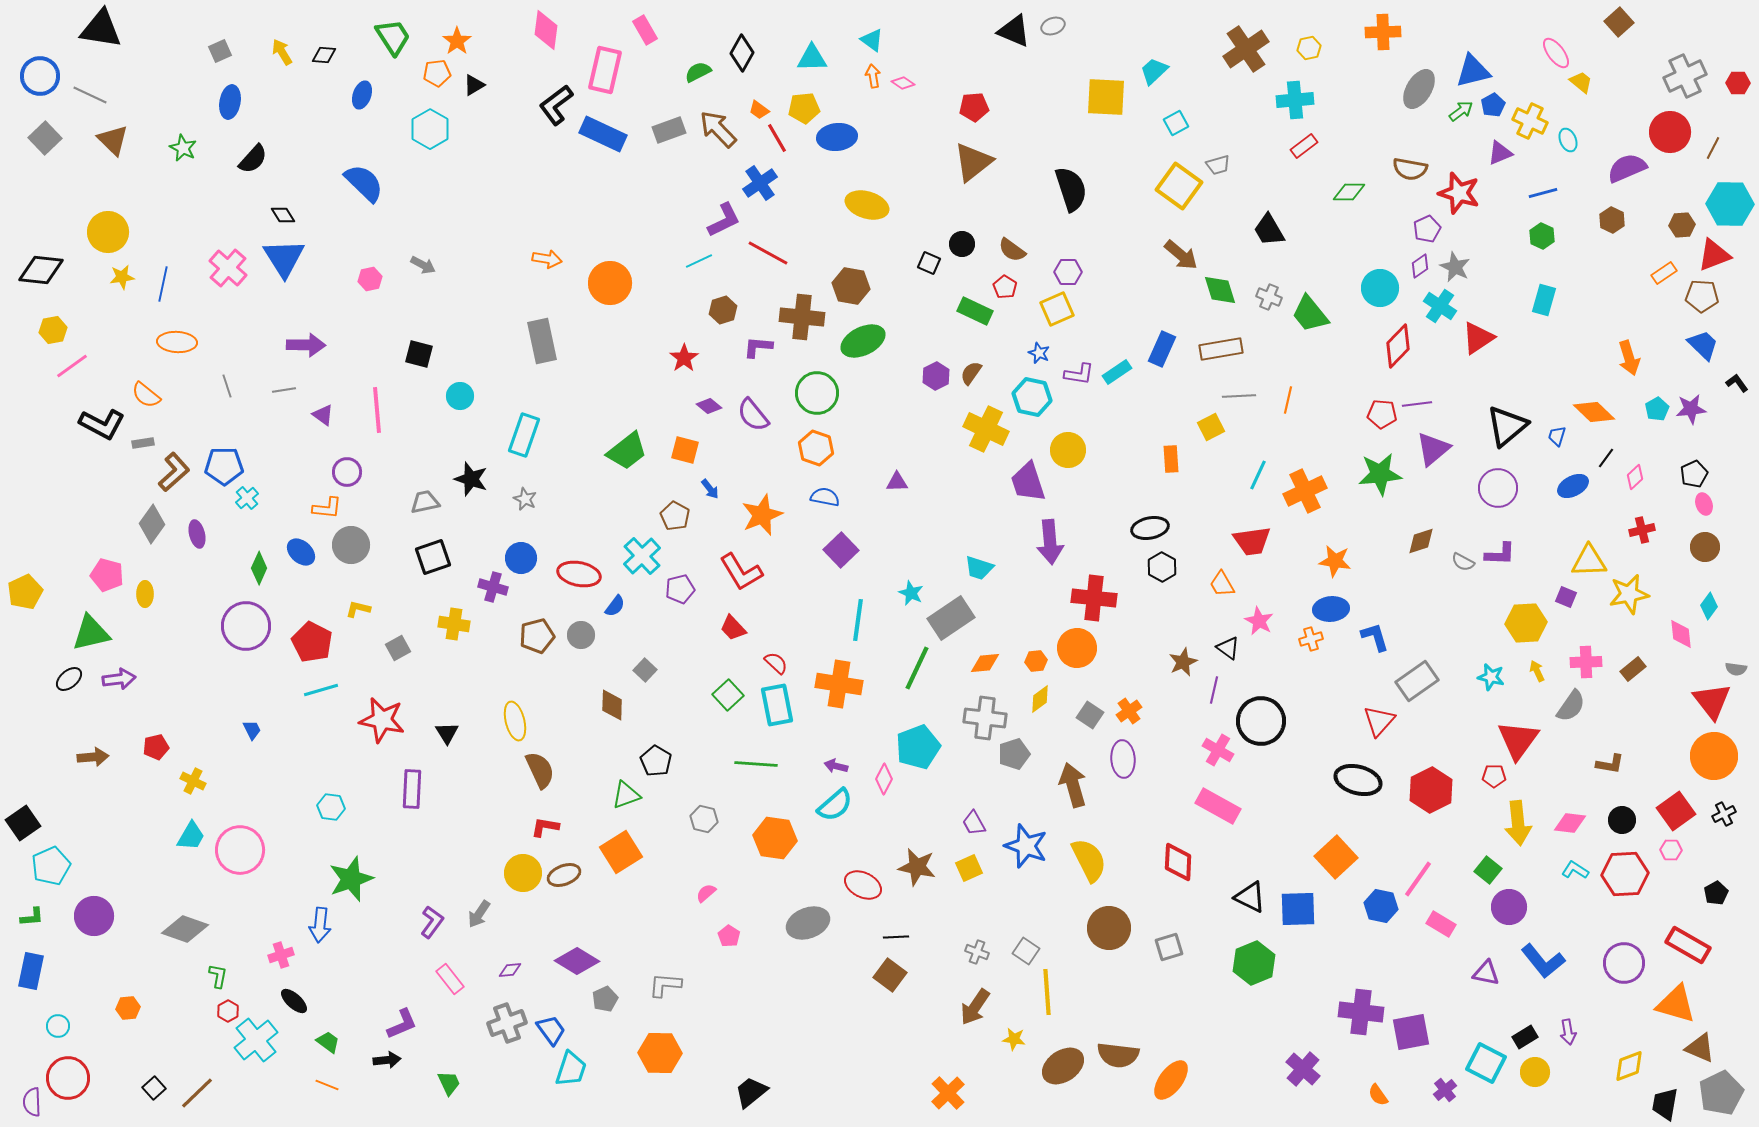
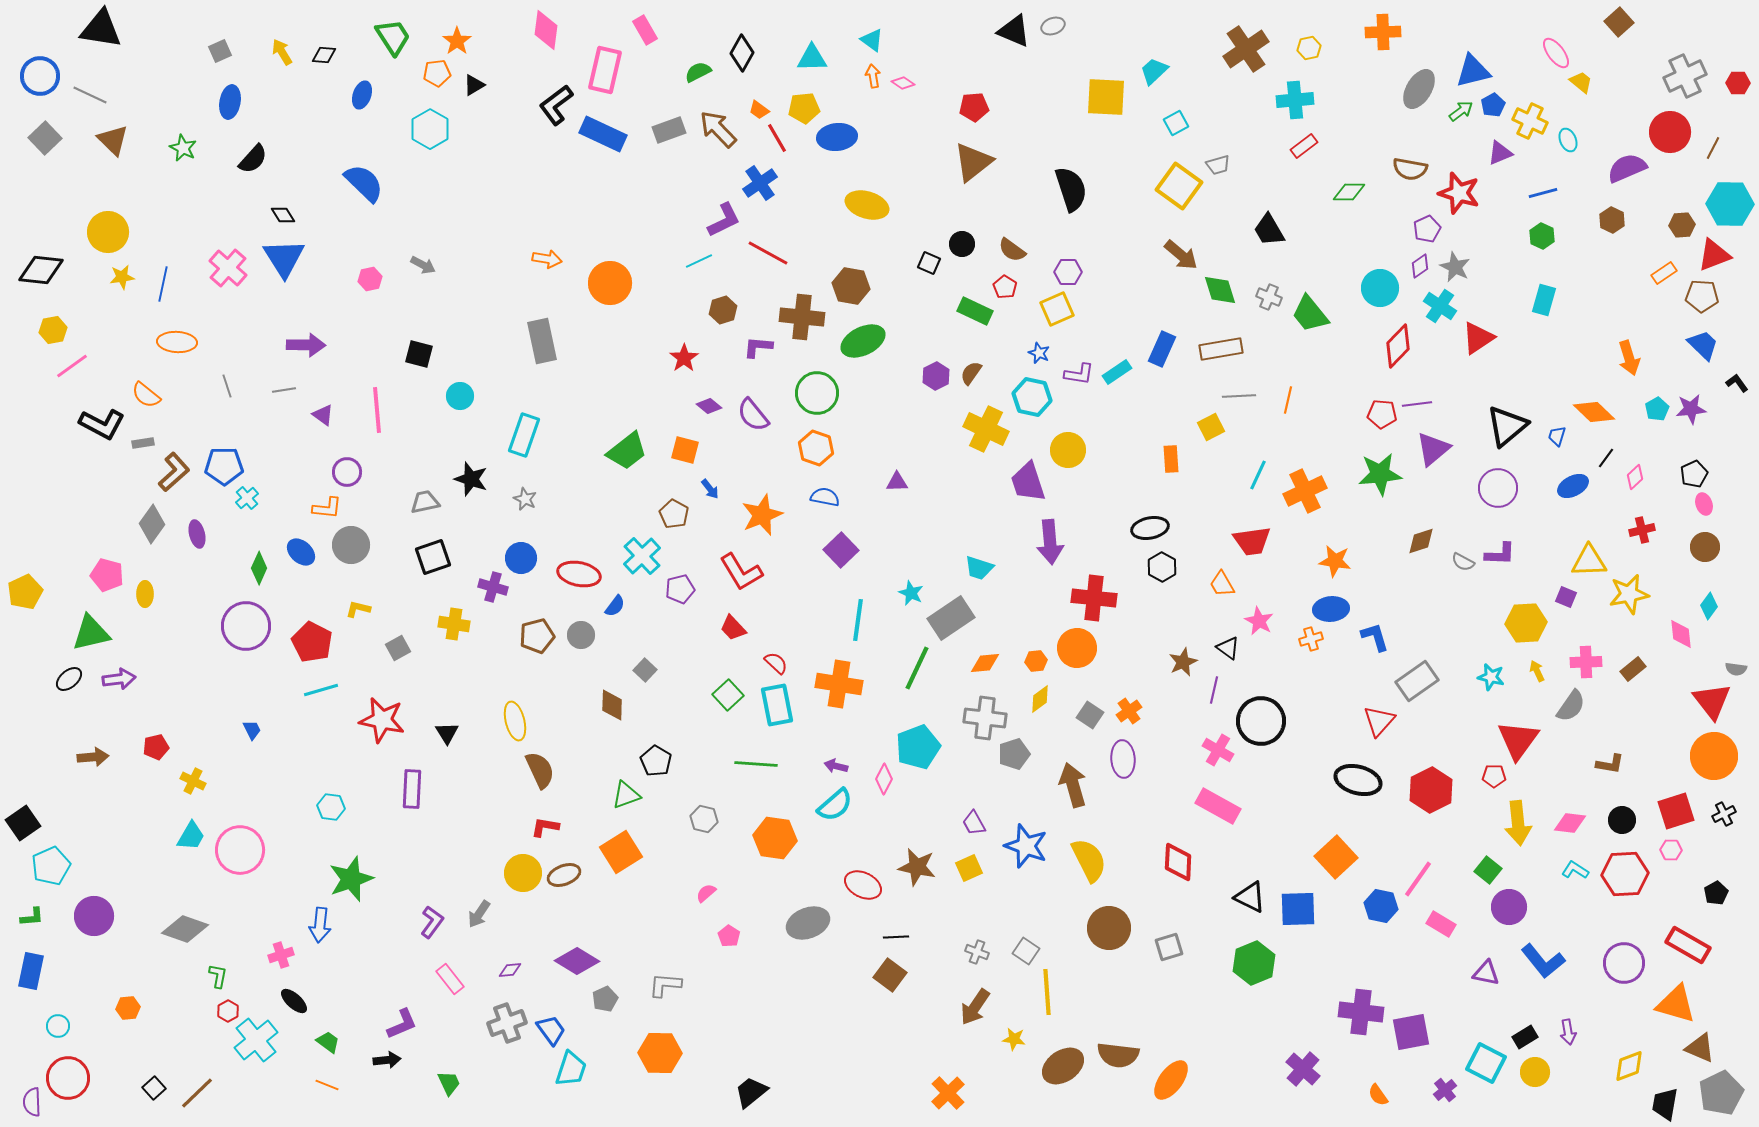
brown pentagon at (675, 516): moved 1 px left, 2 px up
red square at (1676, 811): rotated 18 degrees clockwise
